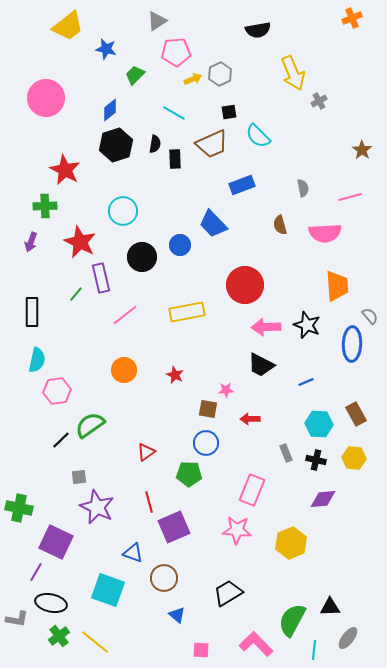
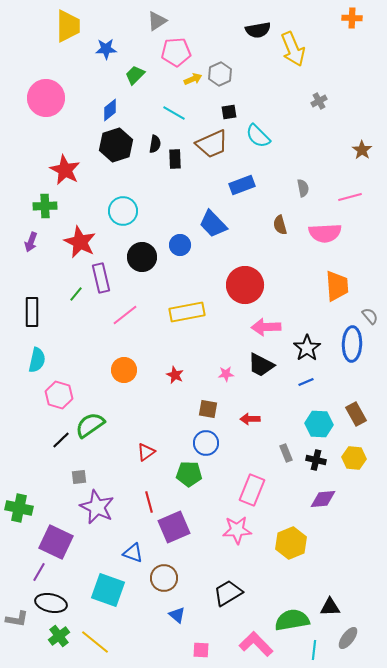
orange cross at (352, 18): rotated 24 degrees clockwise
yellow trapezoid at (68, 26): rotated 52 degrees counterclockwise
blue star at (106, 49): rotated 15 degrees counterclockwise
yellow arrow at (293, 73): moved 24 px up
black star at (307, 325): moved 23 px down; rotated 16 degrees clockwise
pink star at (226, 390): moved 16 px up
pink hexagon at (57, 391): moved 2 px right, 4 px down; rotated 24 degrees clockwise
pink star at (237, 530): rotated 8 degrees counterclockwise
purple line at (36, 572): moved 3 px right
green semicircle at (292, 620): rotated 52 degrees clockwise
